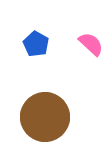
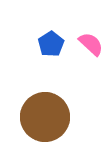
blue pentagon: moved 15 px right; rotated 10 degrees clockwise
